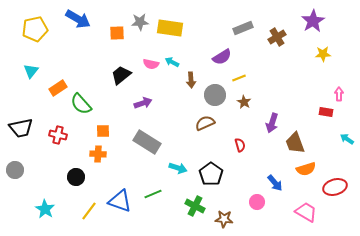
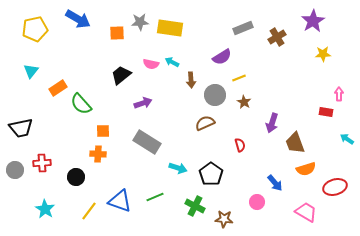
red cross at (58, 135): moved 16 px left, 28 px down; rotated 18 degrees counterclockwise
green line at (153, 194): moved 2 px right, 3 px down
